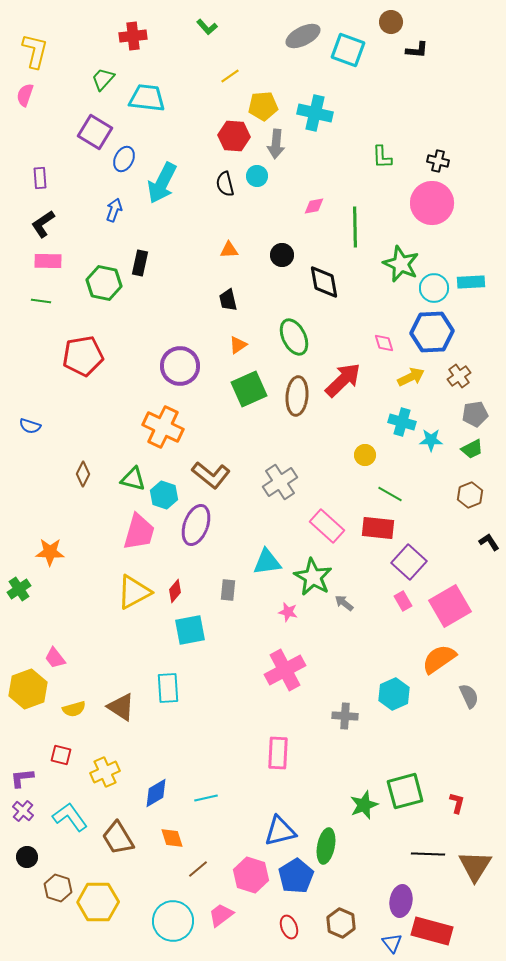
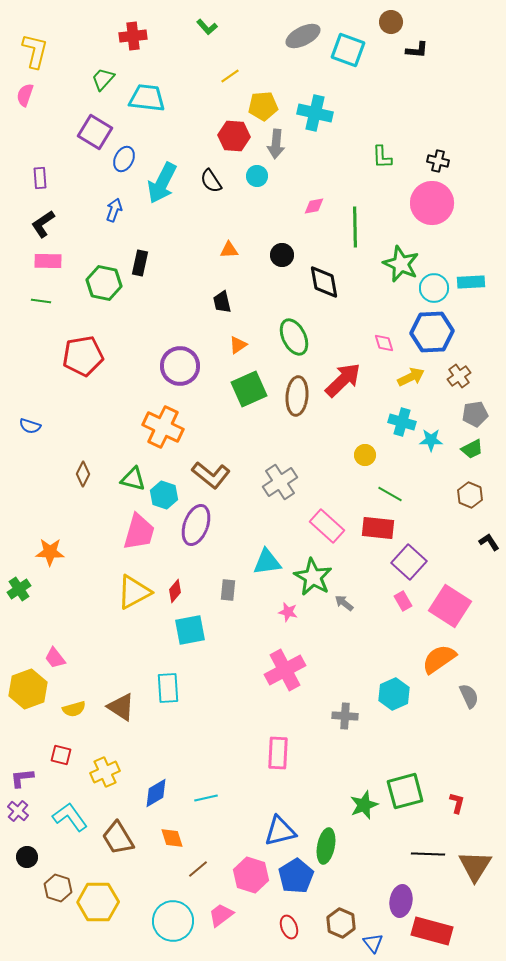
black semicircle at (225, 184): moved 14 px left, 3 px up; rotated 20 degrees counterclockwise
black trapezoid at (228, 300): moved 6 px left, 2 px down
brown hexagon at (470, 495): rotated 15 degrees counterclockwise
pink square at (450, 606): rotated 27 degrees counterclockwise
purple cross at (23, 811): moved 5 px left
blue triangle at (392, 943): moved 19 px left
